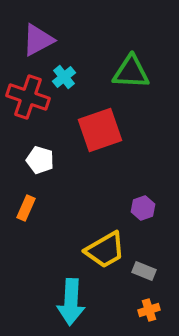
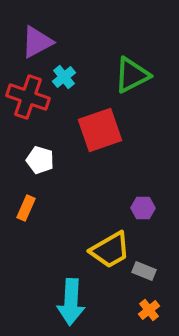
purple triangle: moved 1 px left, 2 px down
green triangle: moved 1 px right, 3 px down; rotated 30 degrees counterclockwise
purple hexagon: rotated 20 degrees clockwise
yellow trapezoid: moved 5 px right
orange cross: rotated 20 degrees counterclockwise
